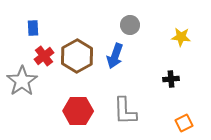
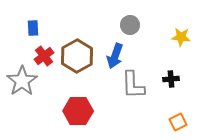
gray L-shape: moved 8 px right, 26 px up
orange square: moved 6 px left, 1 px up
